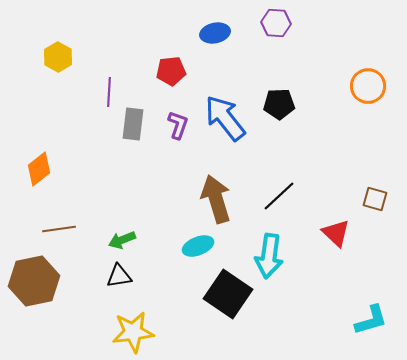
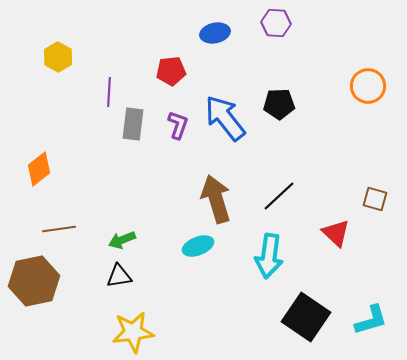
black square: moved 78 px right, 23 px down
